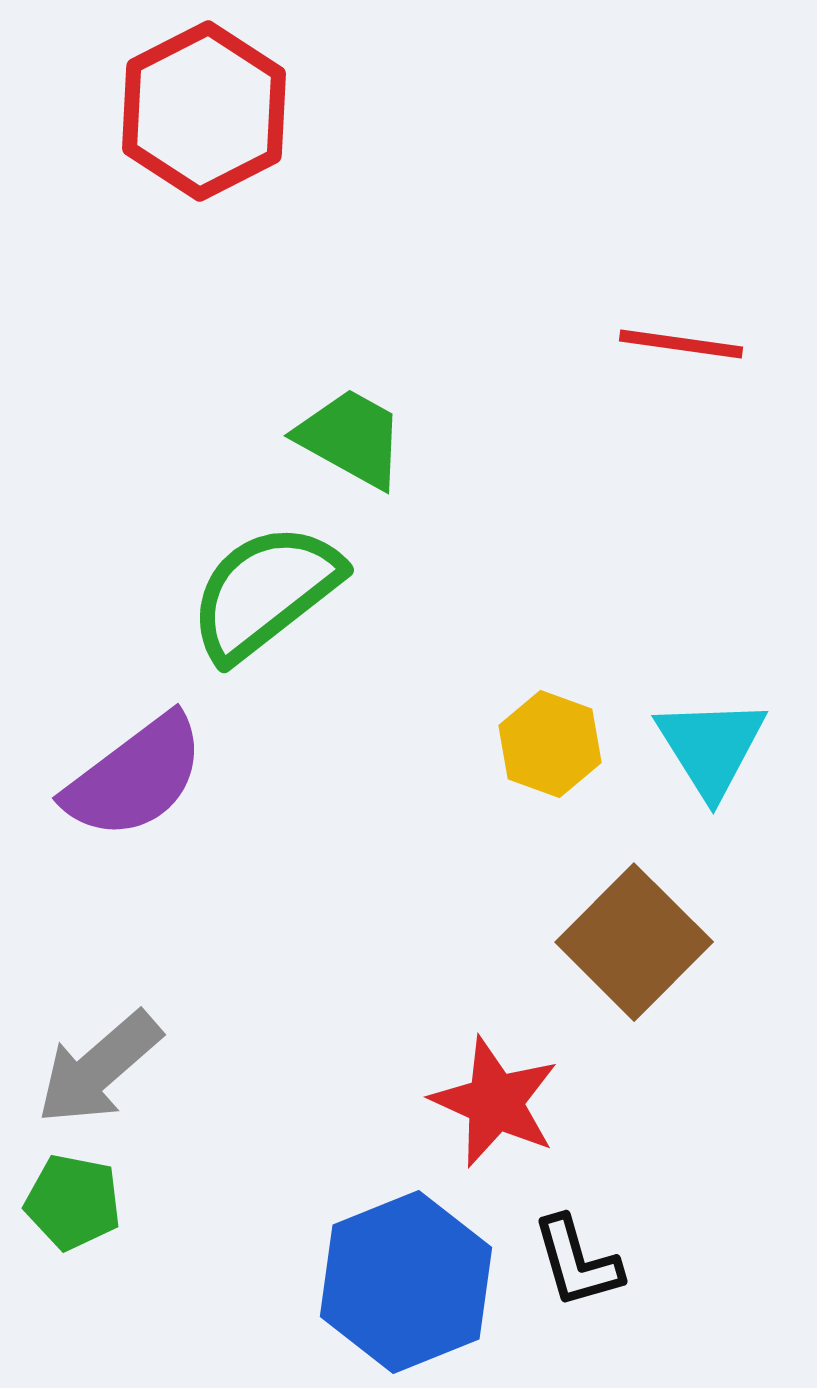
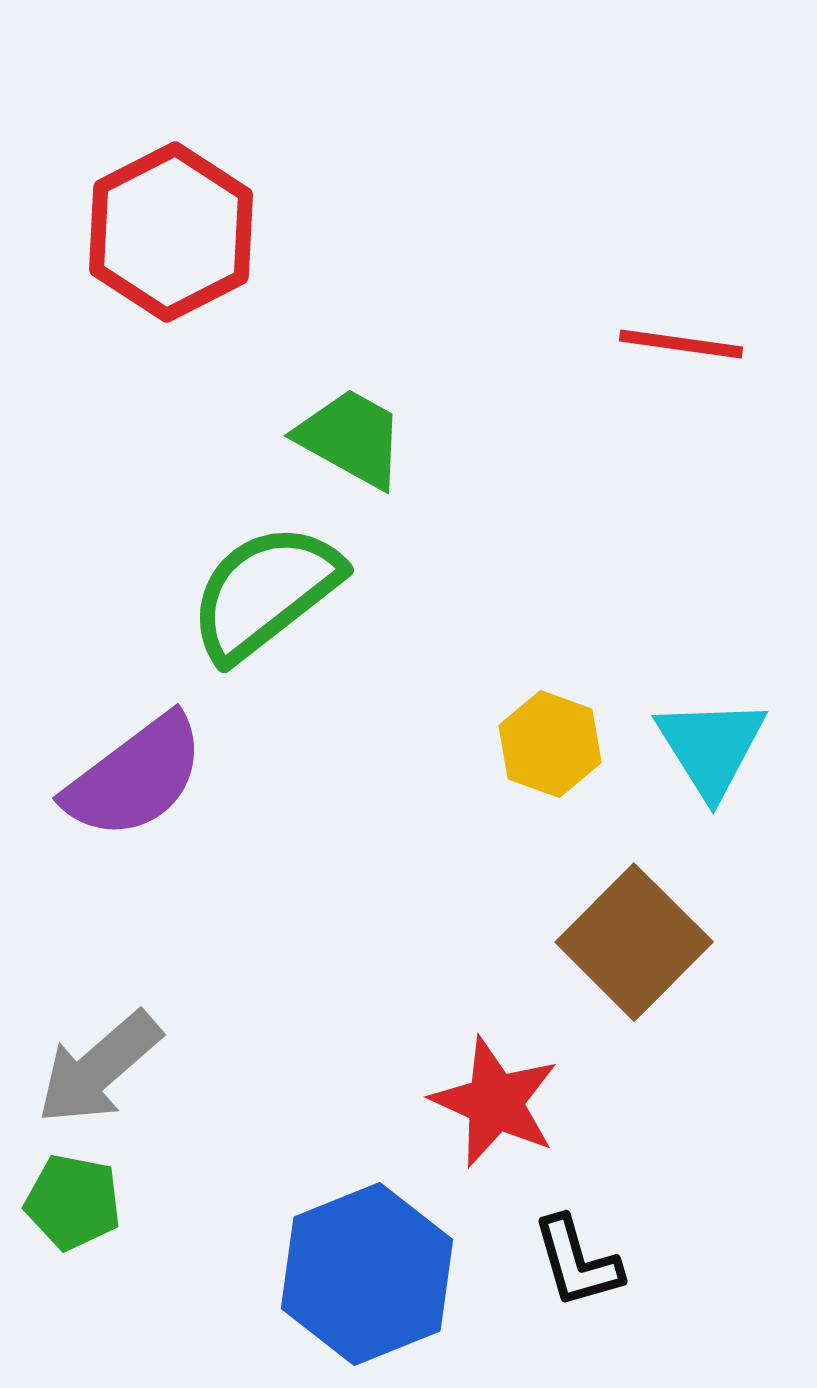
red hexagon: moved 33 px left, 121 px down
blue hexagon: moved 39 px left, 8 px up
